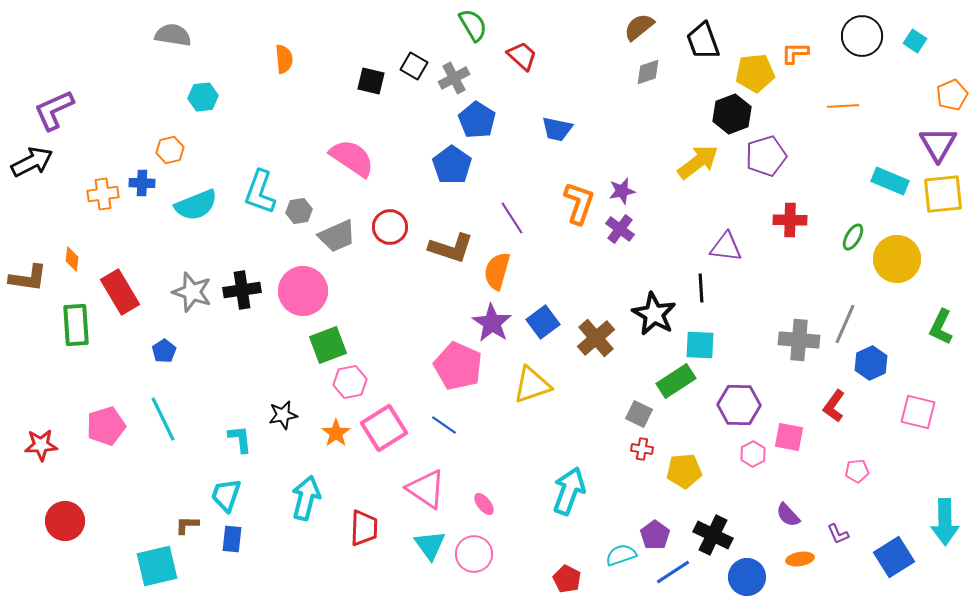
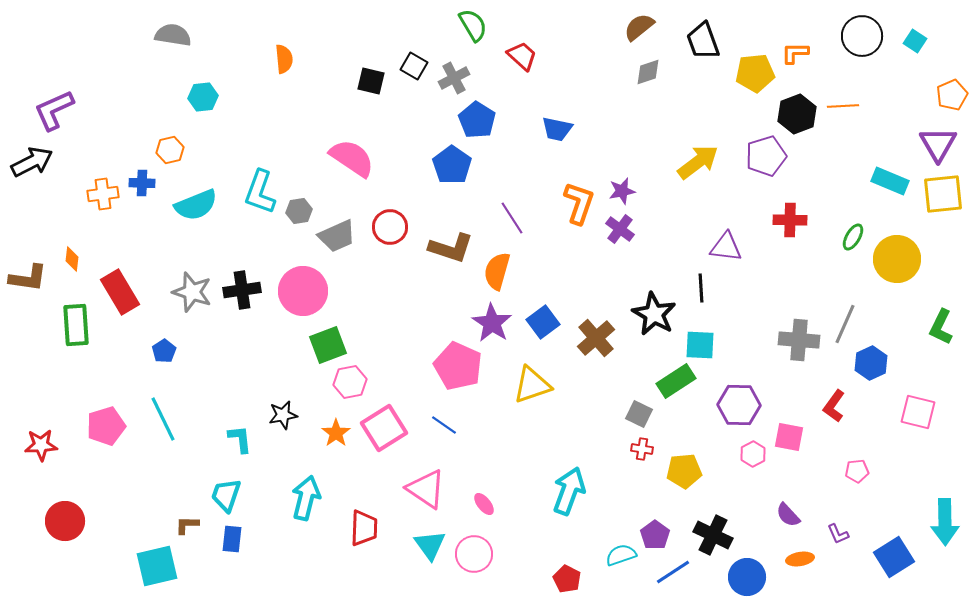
black hexagon at (732, 114): moved 65 px right
